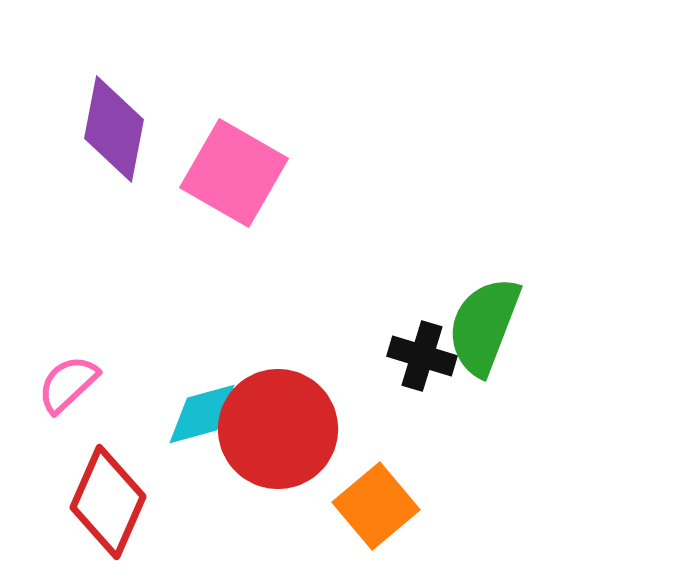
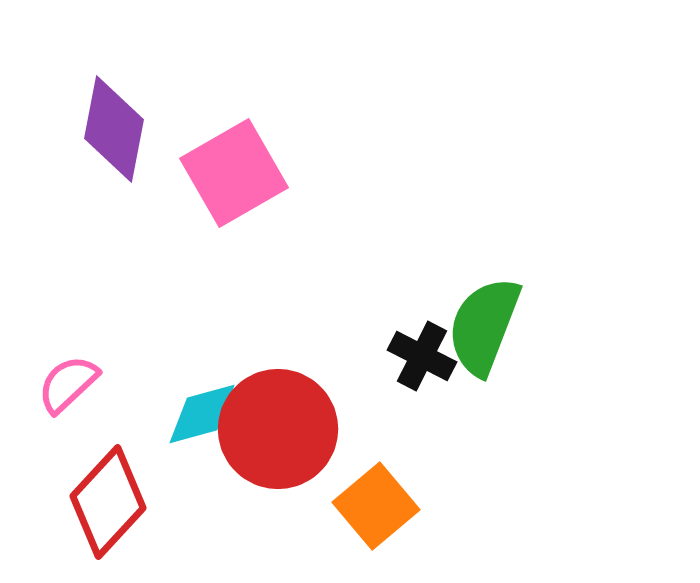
pink square: rotated 30 degrees clockwise
black cross: rotated 10 degrees clockwise
red diamond: rotated 19 degrees clockwise
